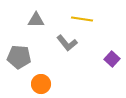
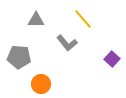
yellow line: moved 1 px right; rotated 40 degrees clockwise
